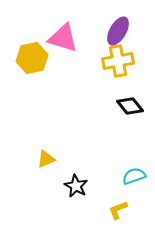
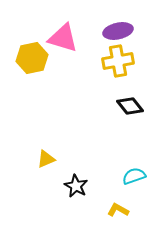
purple ellipse: rotated 48 degrees clockwise
yellow L-shape: rotated 50 degrees clockwise
